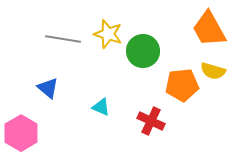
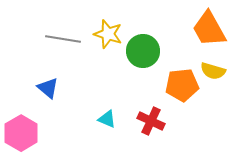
cyan triangle: moved 6 px right, 12 px down
